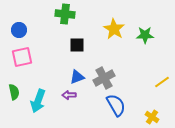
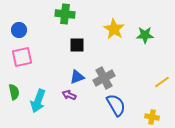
purple arrow: rotated 24 degrees clockwise
yellow cross: rotated 24 degrees counterclockwise
